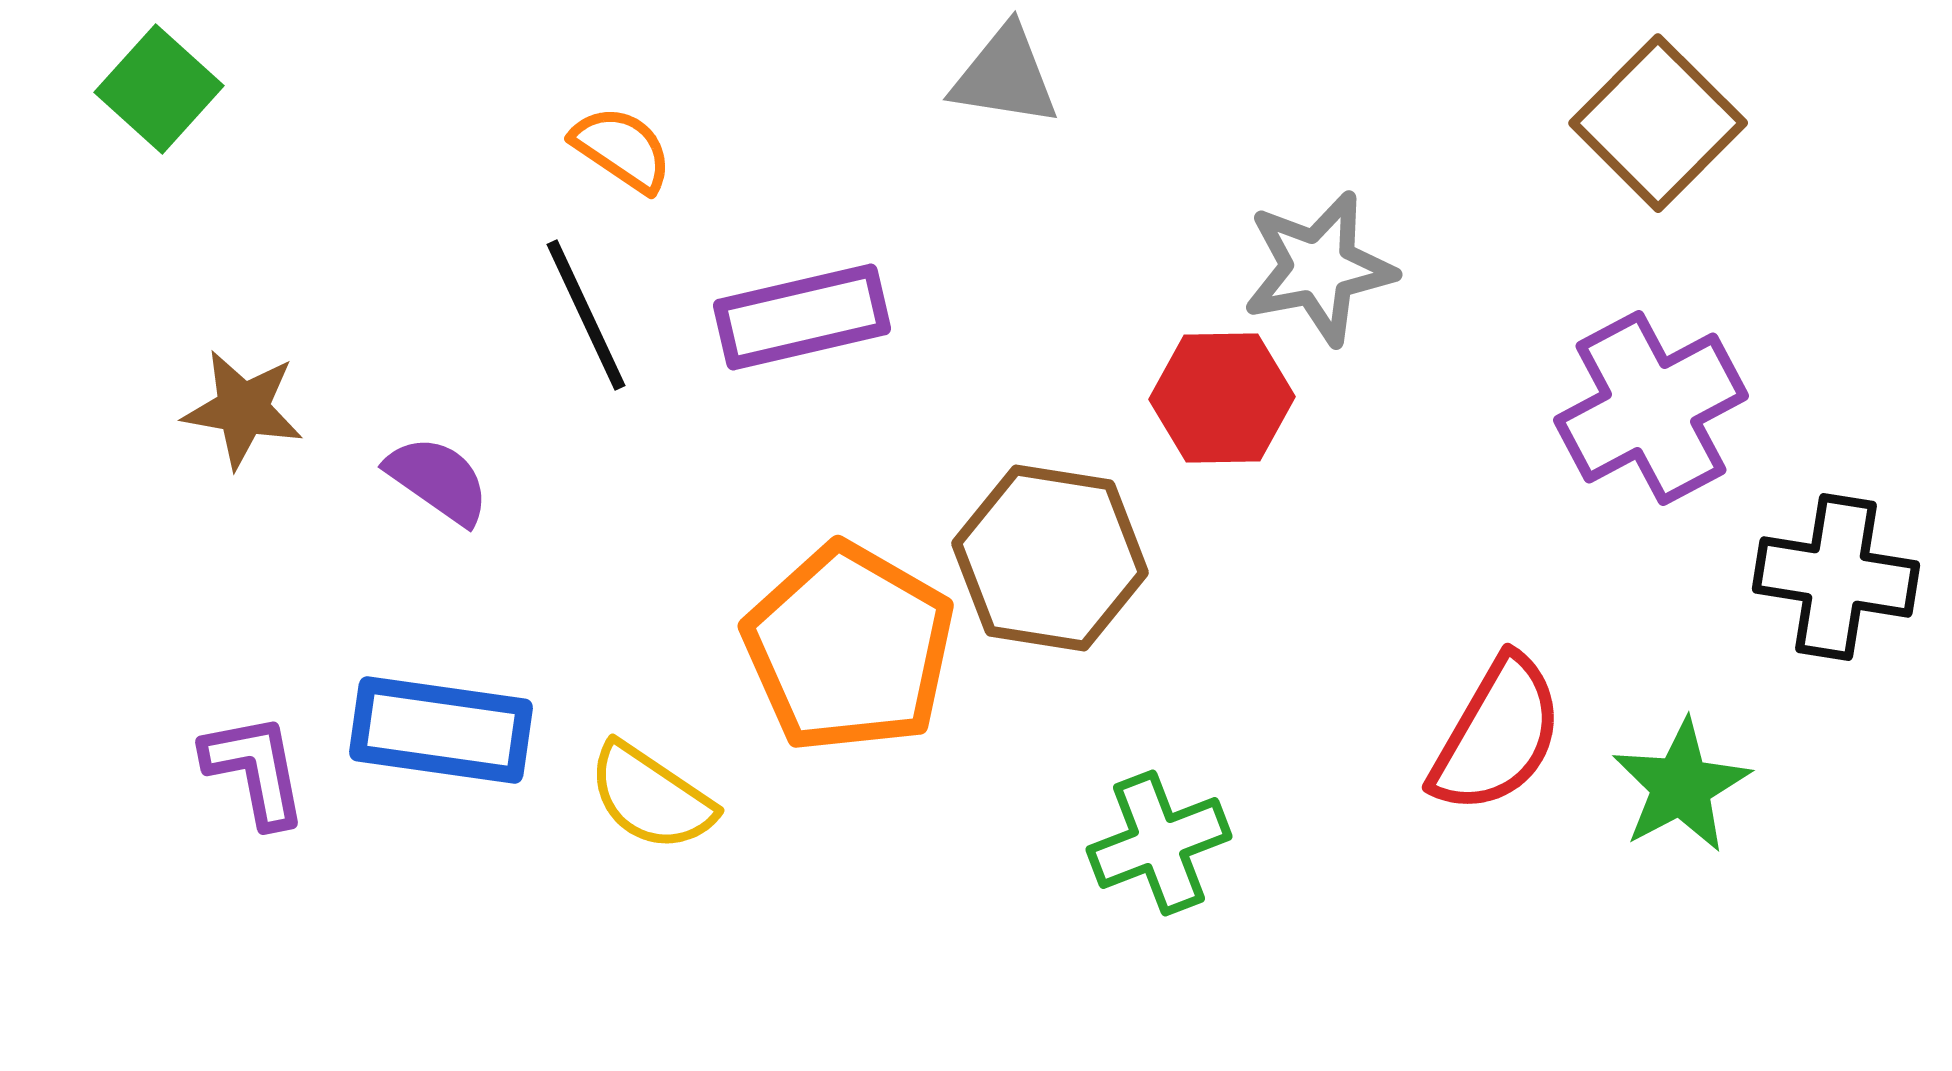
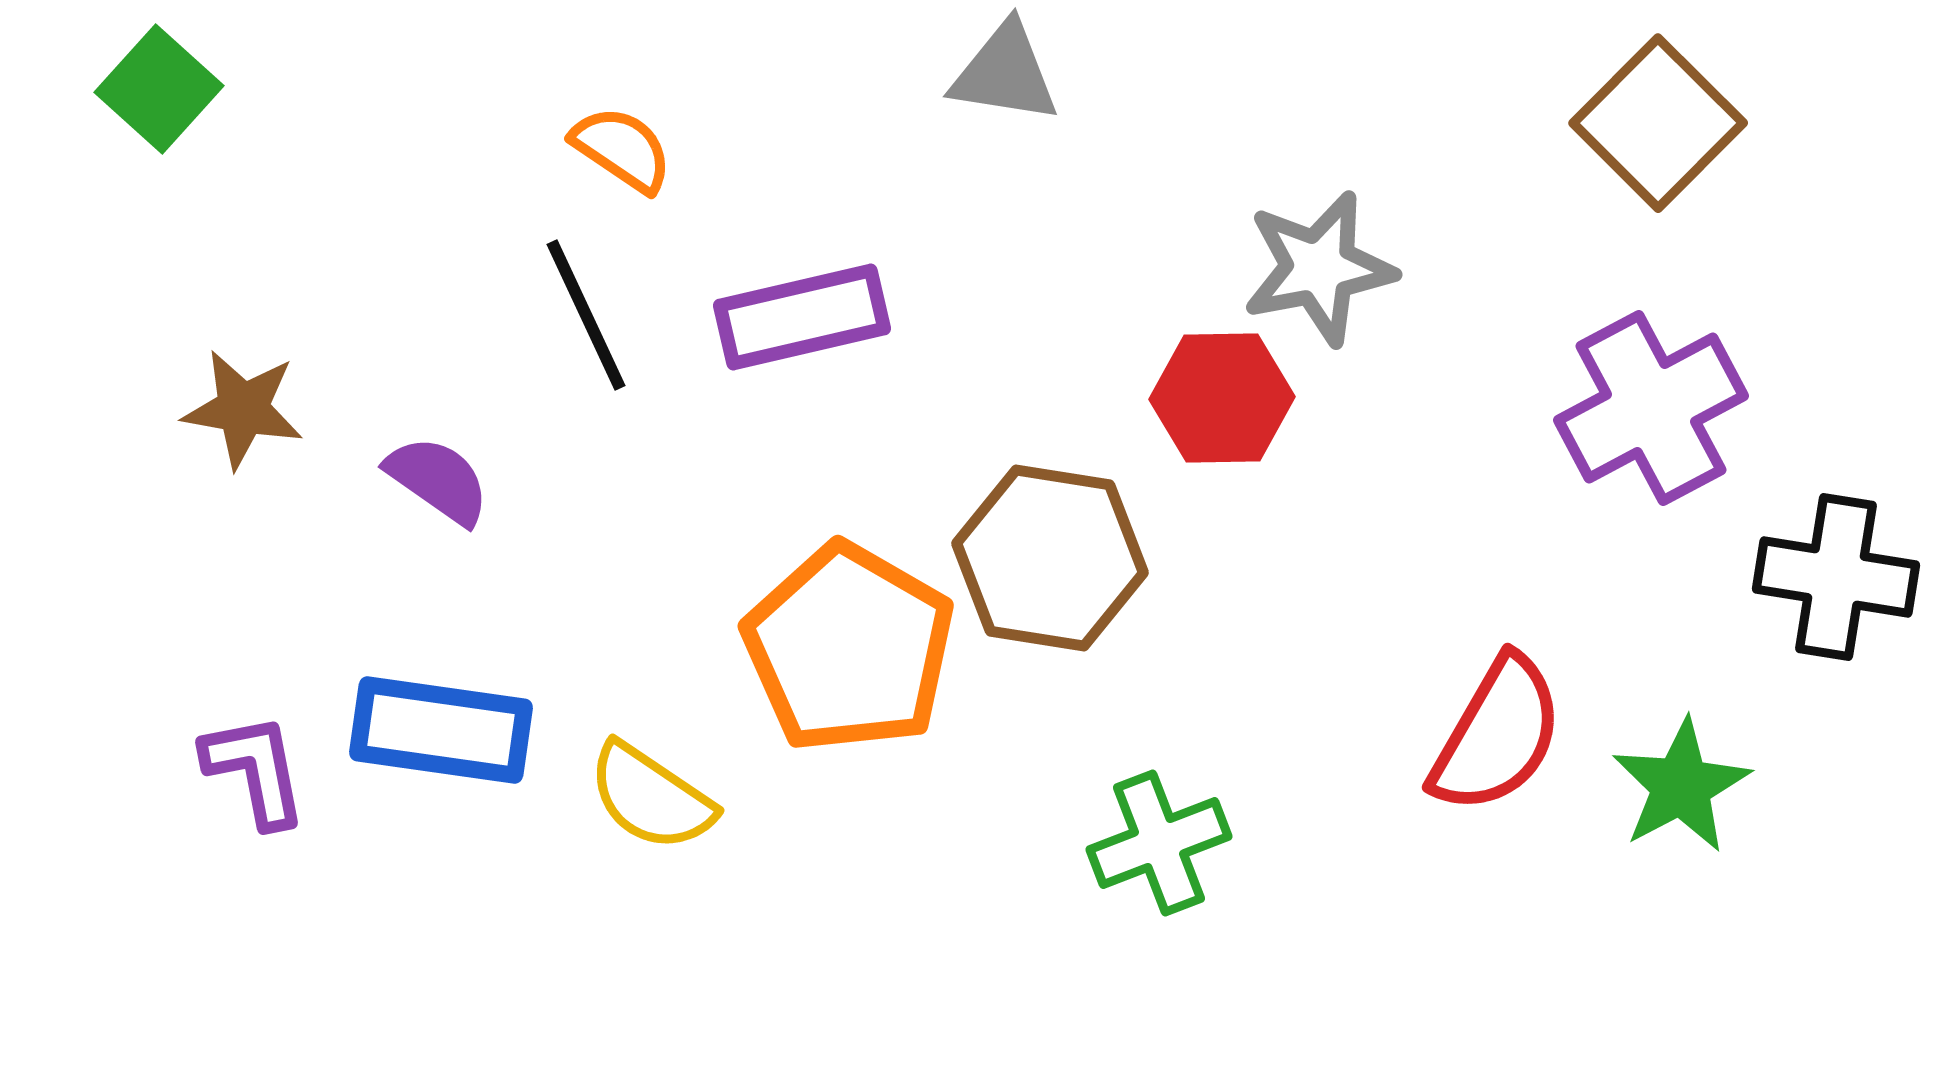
gray triangle: moved 3 px up
